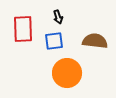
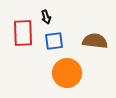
black arrow: moved 12 px left
red rectangle: moved 4 px down
